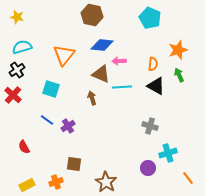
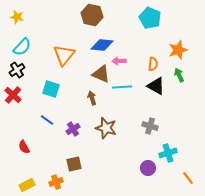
cyan semicircle: rotated 150 degrees clockwise
purple cross: moved 5 px right, 3 px down
brown square: rotated 21 degrees counterclockwise
brown star: moved 54 px up; rotated 15 degrees counterclockwise
